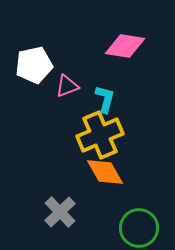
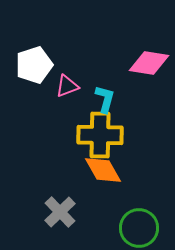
pink diamond: moved 24 px right, 17 px down
white pentagon: rotated 6 degrees counterclockwise
yellow cross: rotated 24 degrees clockwise
orange diamond: moved 2 px left, 2 px up
